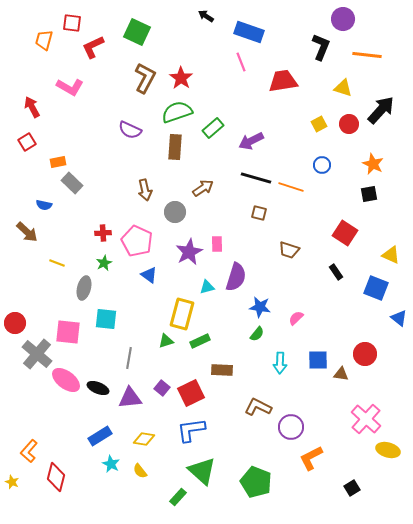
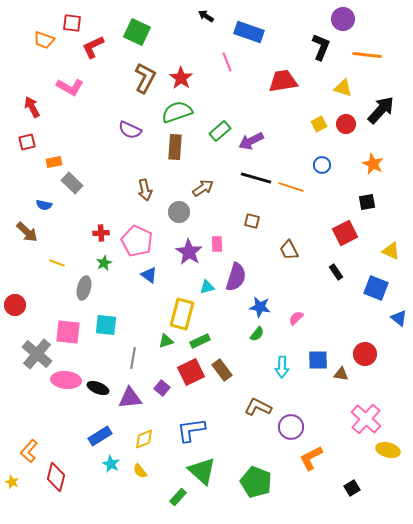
orange trapezoid at (44, 40): rotated 85 degrees counterclockwise
pink line at (241, 62): moved 14 px left
red circle at (349, 124): moved 3 px left
green rectangle at (213, 128): moved 7 px right, 3 px down
red square at (27, 142): rotated 18 degrees clockwise
orange rectangle at (58, 162): moved 4 px left
black square at (369, 194): moved 2 px left, 8 px down
gray circle at (175, 212): moved 4 px right
brown square at (259, 213): moved 7 px left, 8 px down
red cross at (103, 233): moved 2 px left
red square at (345, 233): rotated 30 degrees clockwise
brown trapezoid at (289, 250): rotated 45 degrees clockwise
purple star at (189, 252): rotated 12 degrees counterclockwise
yellow triangle at (391, 255): moved 4 px up
cyan square at (106, 319): moved 6 px down
red circle at (15, 323): moved 18 px up
gray line at (129, 358): moved 4 px right
cyan arrow at (280, 363): moved 2 px right, 4 px down
brown rectangle at (222, 370): rotated 50 degrees clockwise
pink ellipse at (66, 380): rotated 32 degrees counterclockwise
red square at (191, 393): moved 21 px up
yellow diamond at (144, 439): rotated 30 degrees counterclockwise
